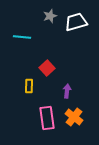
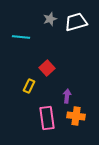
gray star: moved 3 px down
cyan line: moved 1 px left
yellow rectangle: rotated 24 degrees clockwise
purple arrow: moved 5 px down
orange cross: moved 2 px right, 1 px up; rotated 30 degrees counterclockwise
